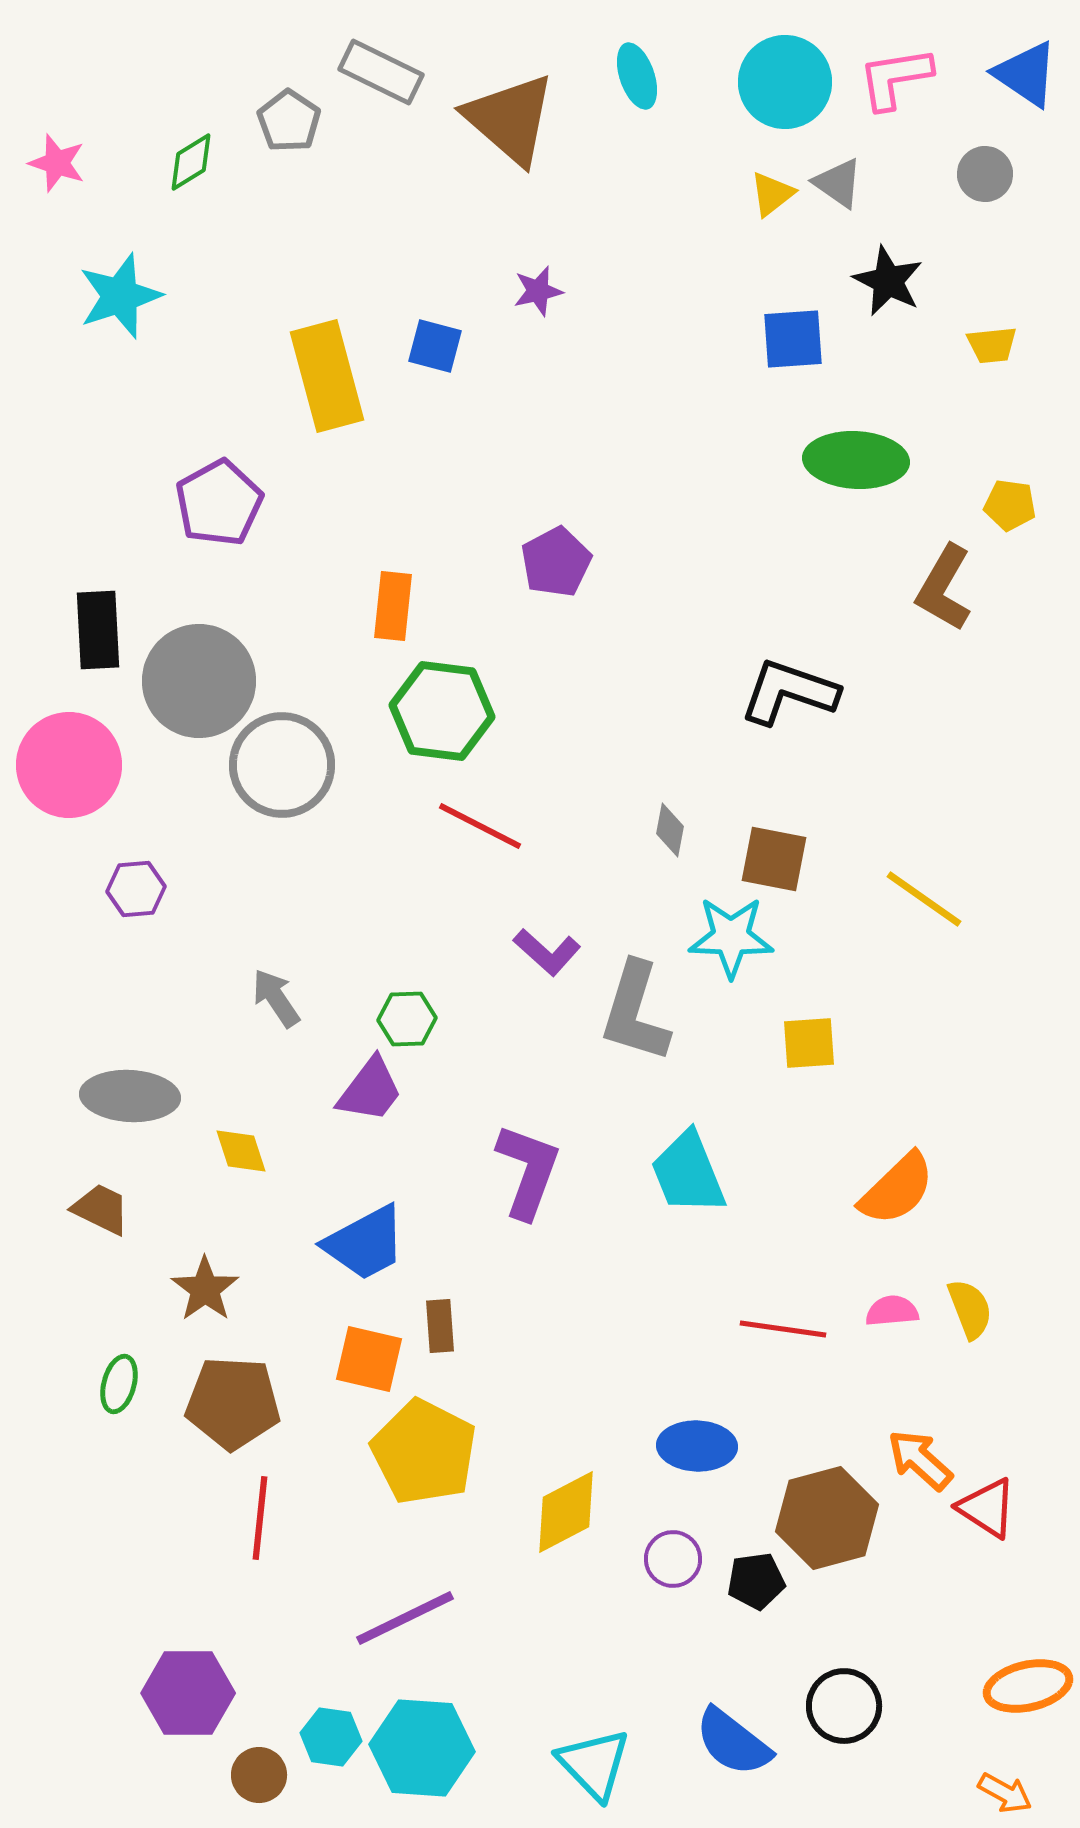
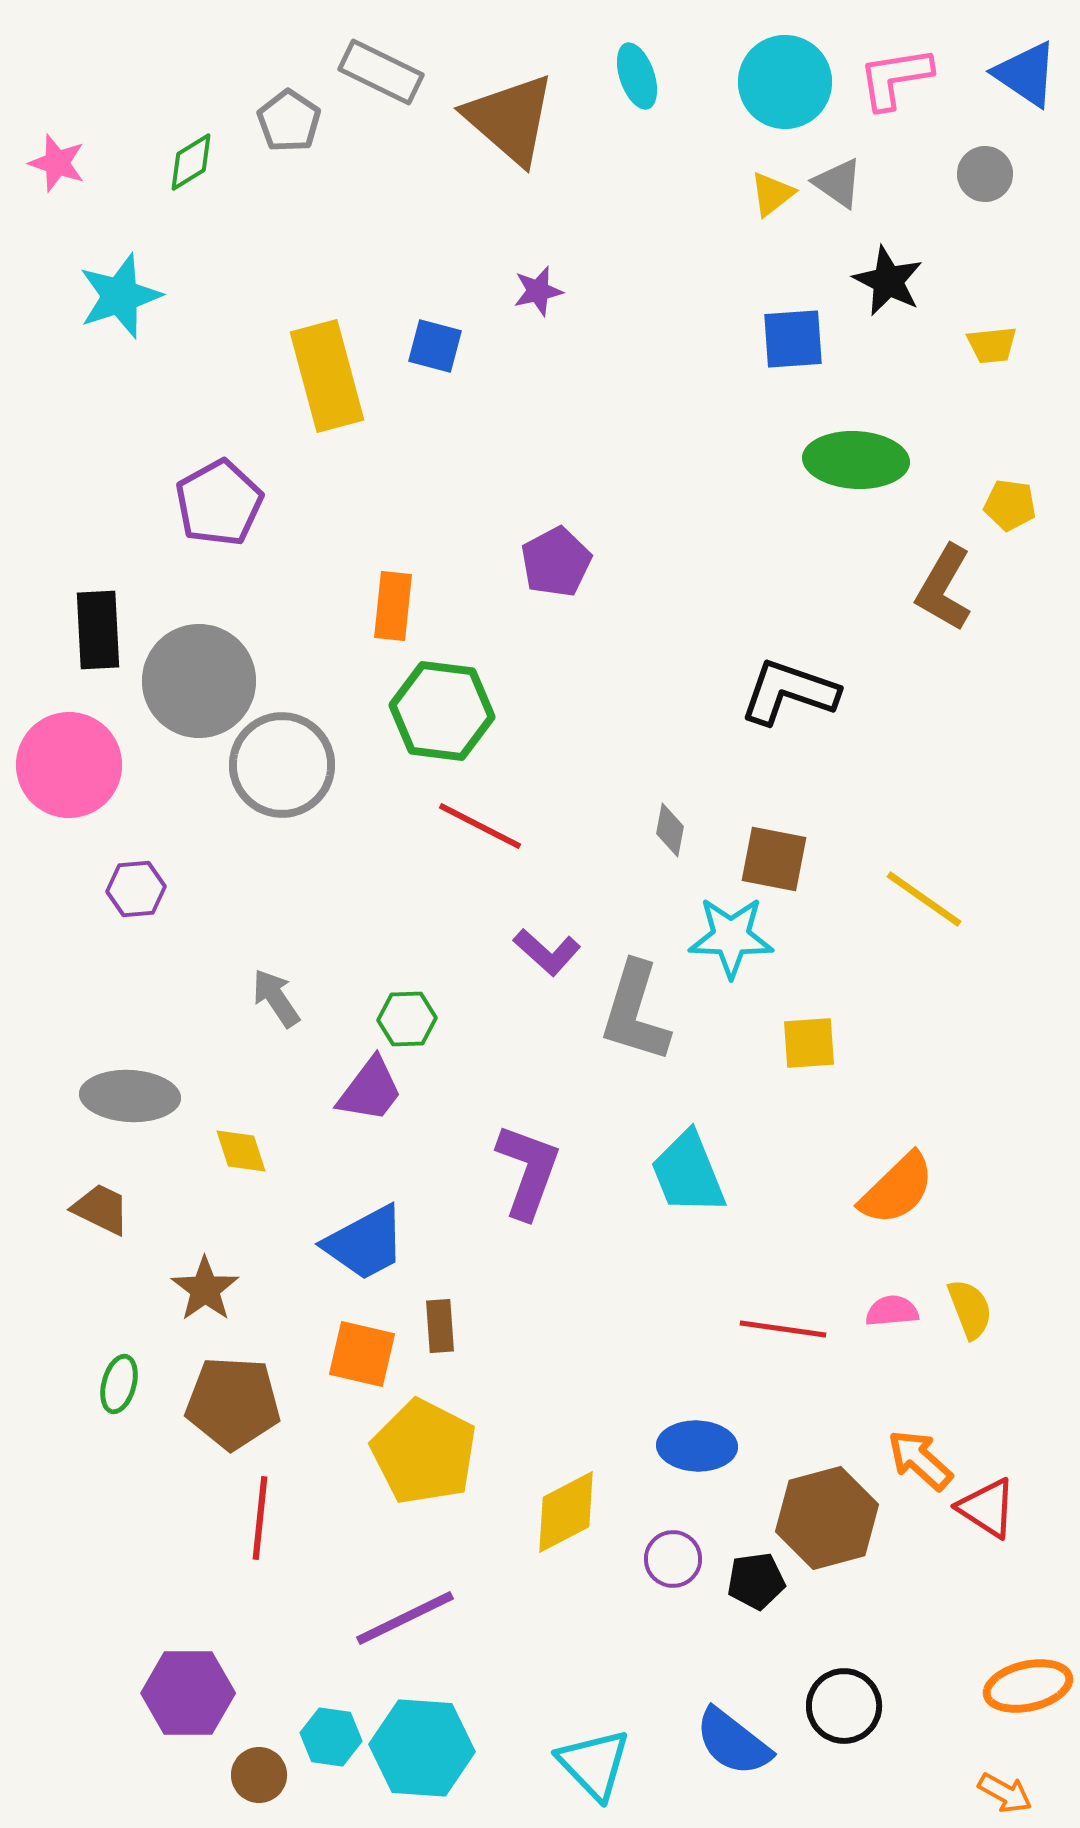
orange square at (369, 1359): moved 7 px left, 5 px up
